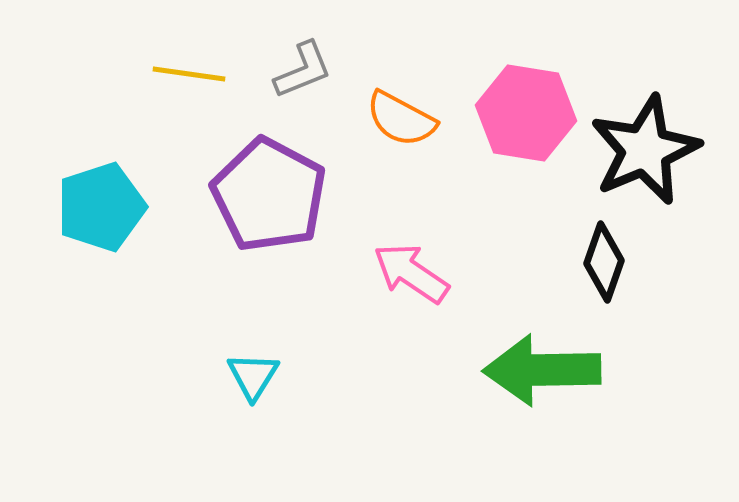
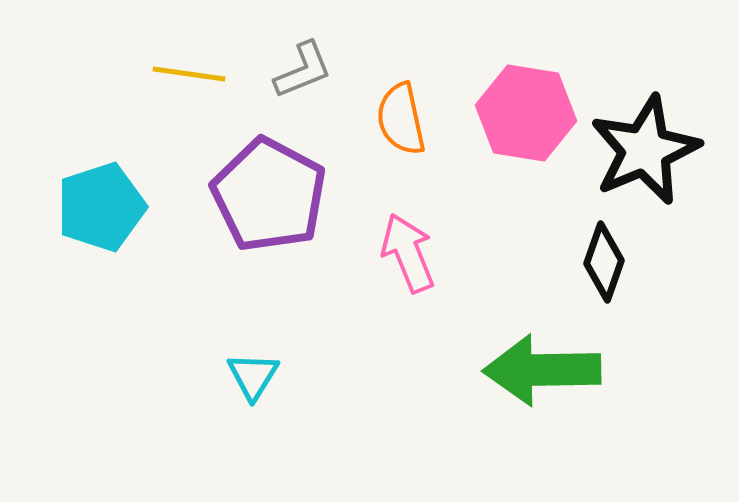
orange semicircle: rotated 50 degrees clockwise
pink arrow: moved 3 px left, 20 px up; rotated 34 degrees clockwise
